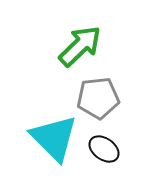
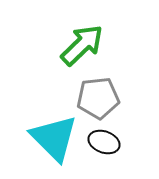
green arrow: moved 2 px right, 1 px up
black ellipse: moved 7 px up; rotated 16 degrees counterclockwise
